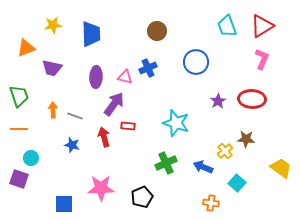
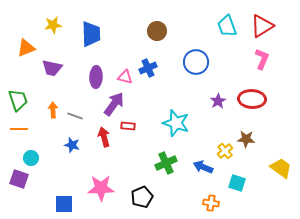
green trapezoid: moved 1 px left, 4 px down
cyan square: rotated 24 degrees counterclockwise
